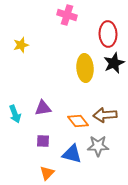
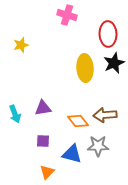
orange triangle: moved 1 px up
